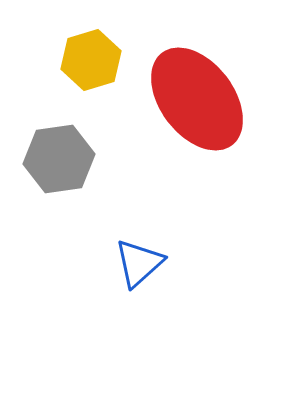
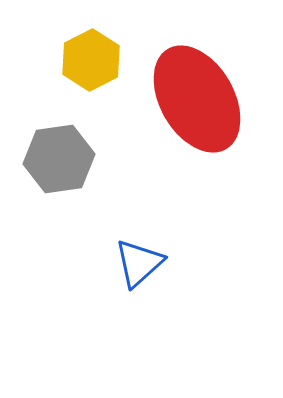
yellow hexagon: rotated 10 degrees counterclockwise
red ellipse: rotated 7 degrees clockwise
